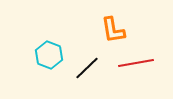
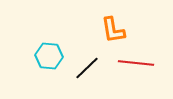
cyan hexagon: moved 1 px down; rotated 16 degrees counterclockwise
red line: rotated 16 degrees clockwise
